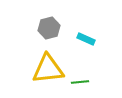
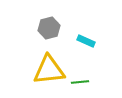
cyan rectangle: moved 2 px down
yellow triangle: moved 1 px right, 1 px down
